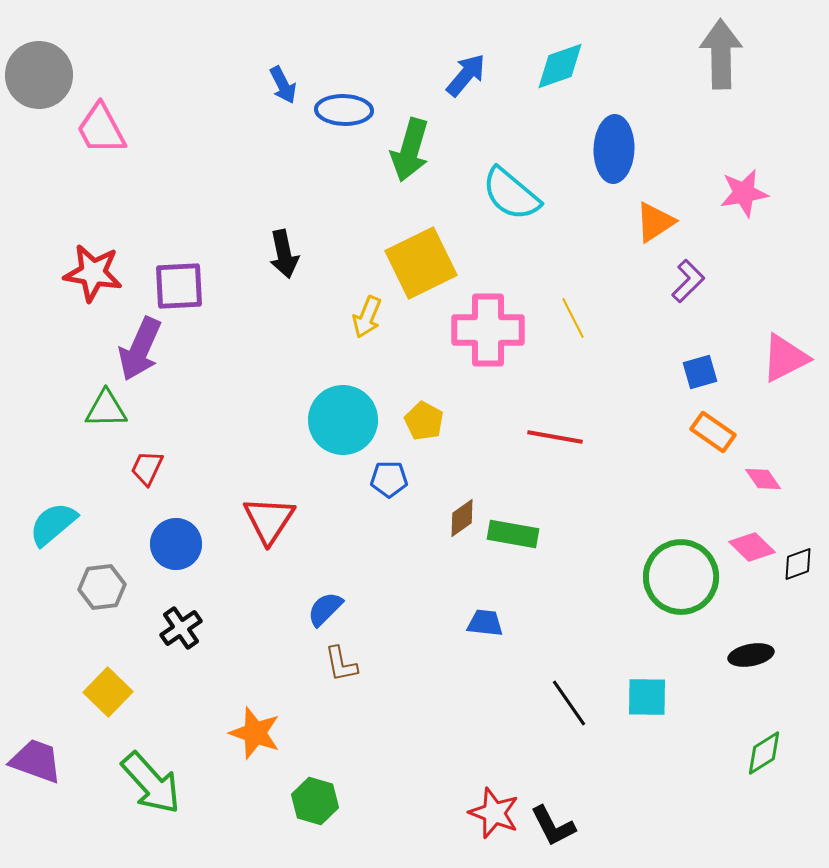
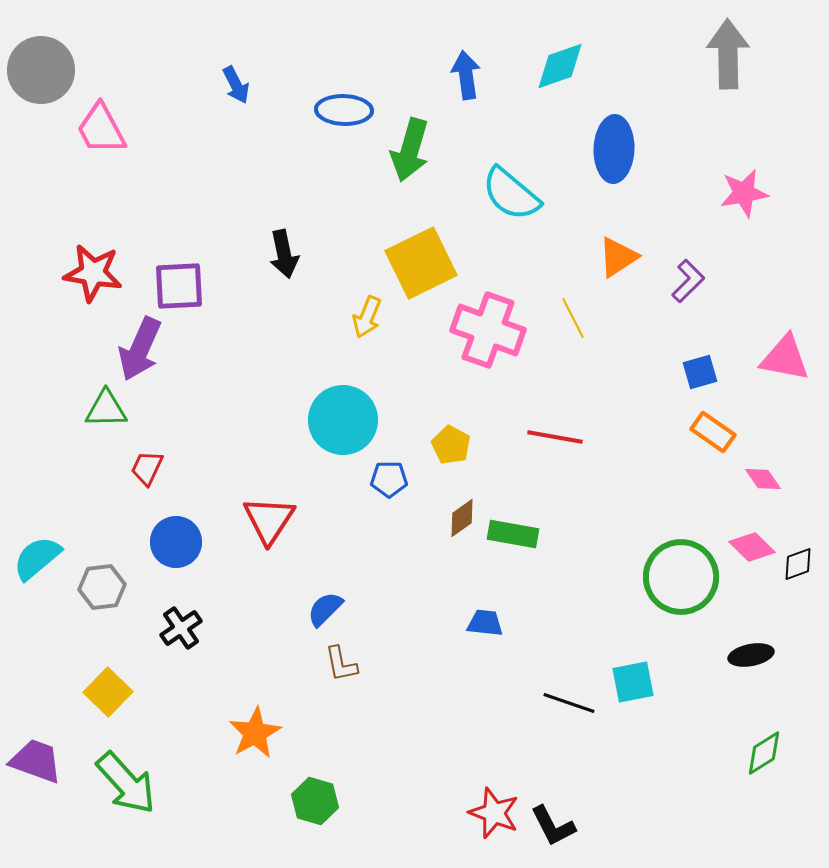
gray arrow at (721, 54): moved 7 px right
gray circle at (39, 75): moved 2 px right, 5 px up
blue arrow at (466, 75): rotated 48 degrees counterclockwise
blue arrow at (283, 85): moved 47 px left
orange triangle at (655, 222): moved 37 px left, 35 px down
pink cross at (488, 330): rotated 20 degrees clockwise
pink triangle at (785, 358): rotated 38 degrees clockwise
yellow pentagon at (424, 421): moved 27 px right, 24 px down
cyan semicircle at (53, 524): moved 16 px left, 34 px down
blue circle at (176, 544): moved 2 px up
cyan square at (647, 697): moved 14 px left, 15 px up; rotated 12 degrees counterclockwise
black line at (569, 703): rotated 36 degrees counterclockwise
orange star at (255, 733): rotated 24 degrees clockwise
green arrow at (151, 783): moved 25 px left
